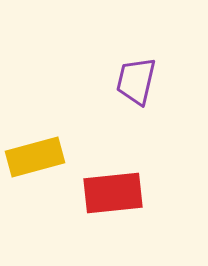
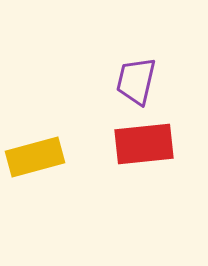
red rectangle: moved 31 px right, 49 px up
